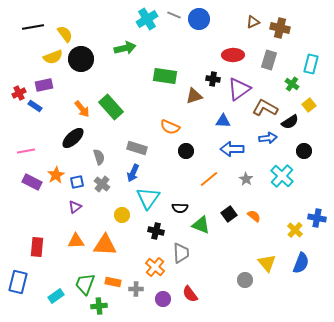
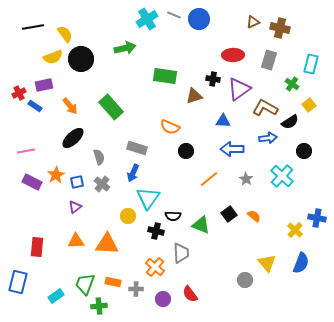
orange arrow at (82, 109): moved 12 px left, 3 px up
black semicircle at (180, 208): moved 7 px left, 8 px down
yellow circle at (122, 215): moved 6 px right, 1 px down
orange triangle at (105, 245): moved 2 px right, 1 px up
